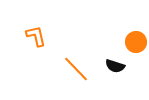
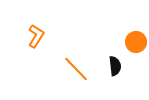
orange L-shape: rotated 45 degrees clockwise
black semicircle: rotated 114 degrees counterclockwise
